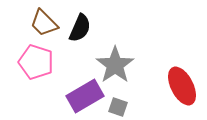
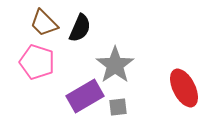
pink pentagon: moved 1 px right
red ellipse: moved 2 px right, 2 px down
gray square: rotated 24 degrees counterclockwise
